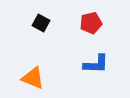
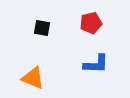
black square: moved 1 px right, 5 px down; rotated 18 degrees counterclockwise
